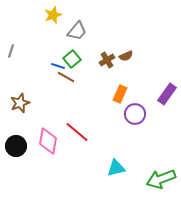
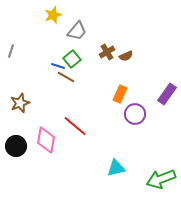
brown cross: moved 8 px up
red line: moved 2 px left, 6 px up
pink diamond: moved 2 px left, 1 px up
